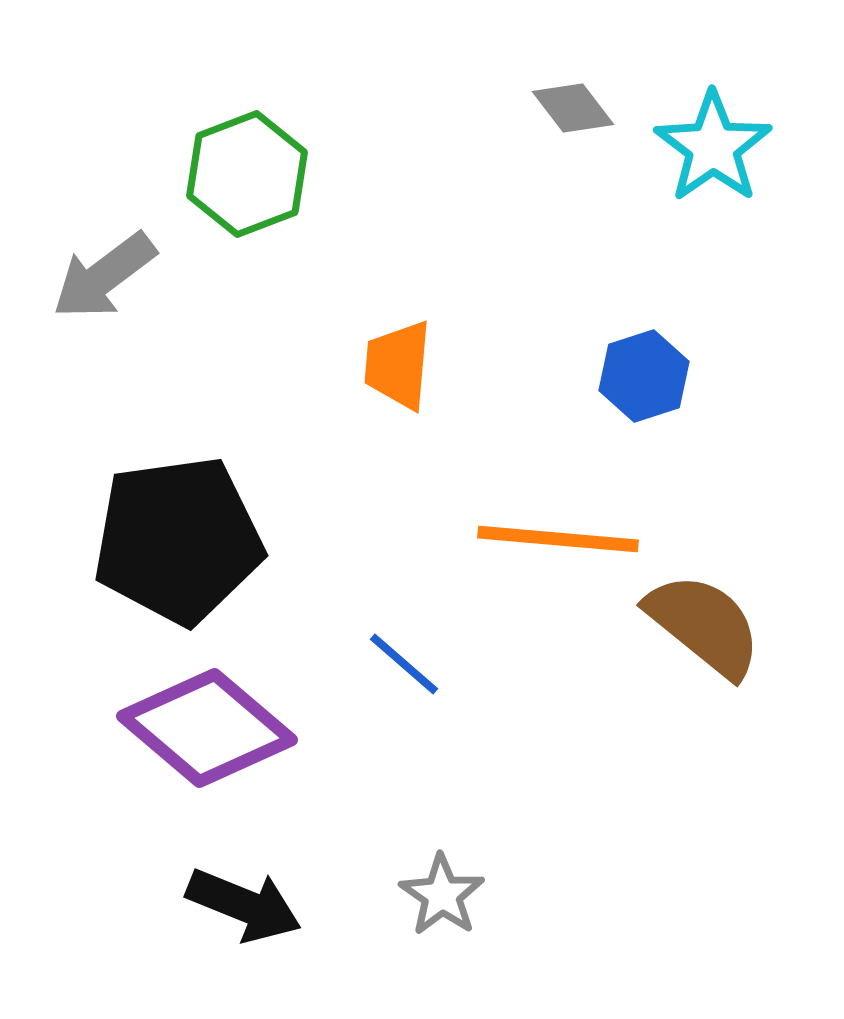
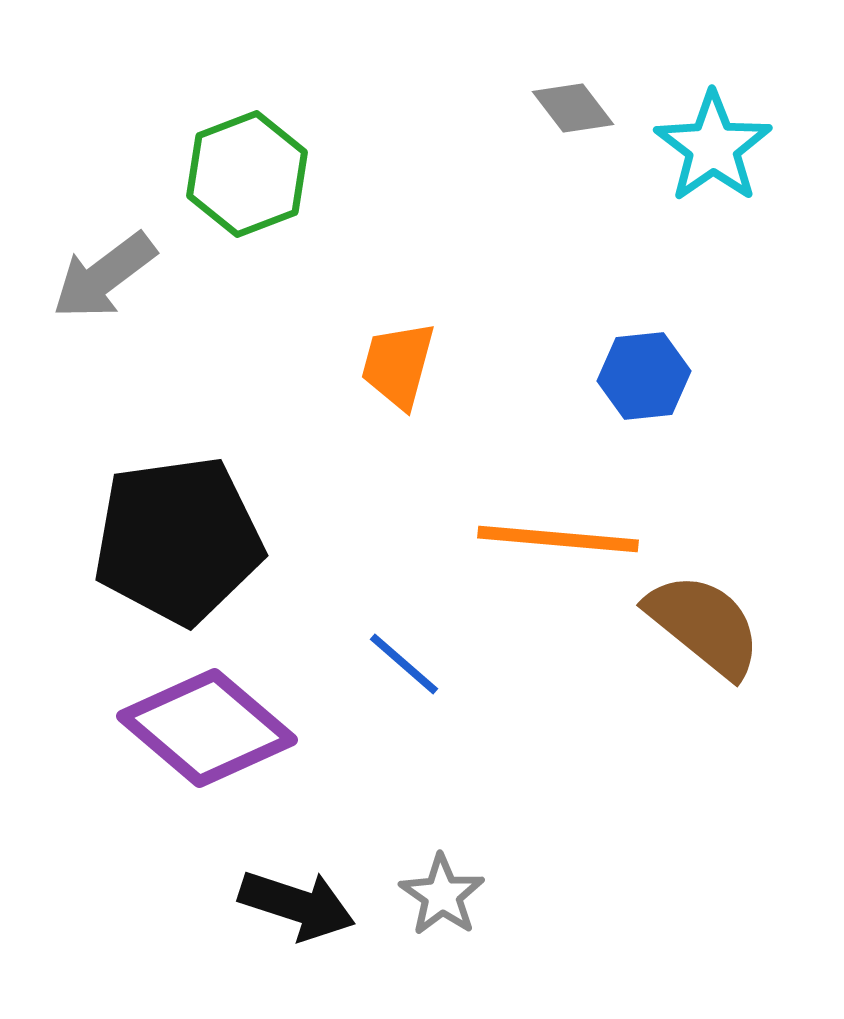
orange trapezoid: rotated 10 degrees clockwise
blue hexagon: rotated 12 degrees clockwise
black arrow: moved 53 px right; rotated 4 degrees counterclockwise
